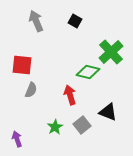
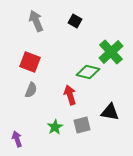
red square: moved 8 px right, 3 px up; rotated 15 degrees clockwise
black triangle: moved 2 px right; rotated 12 degrees counterclockwise
gray square: rotated 24 degrees clockwise
